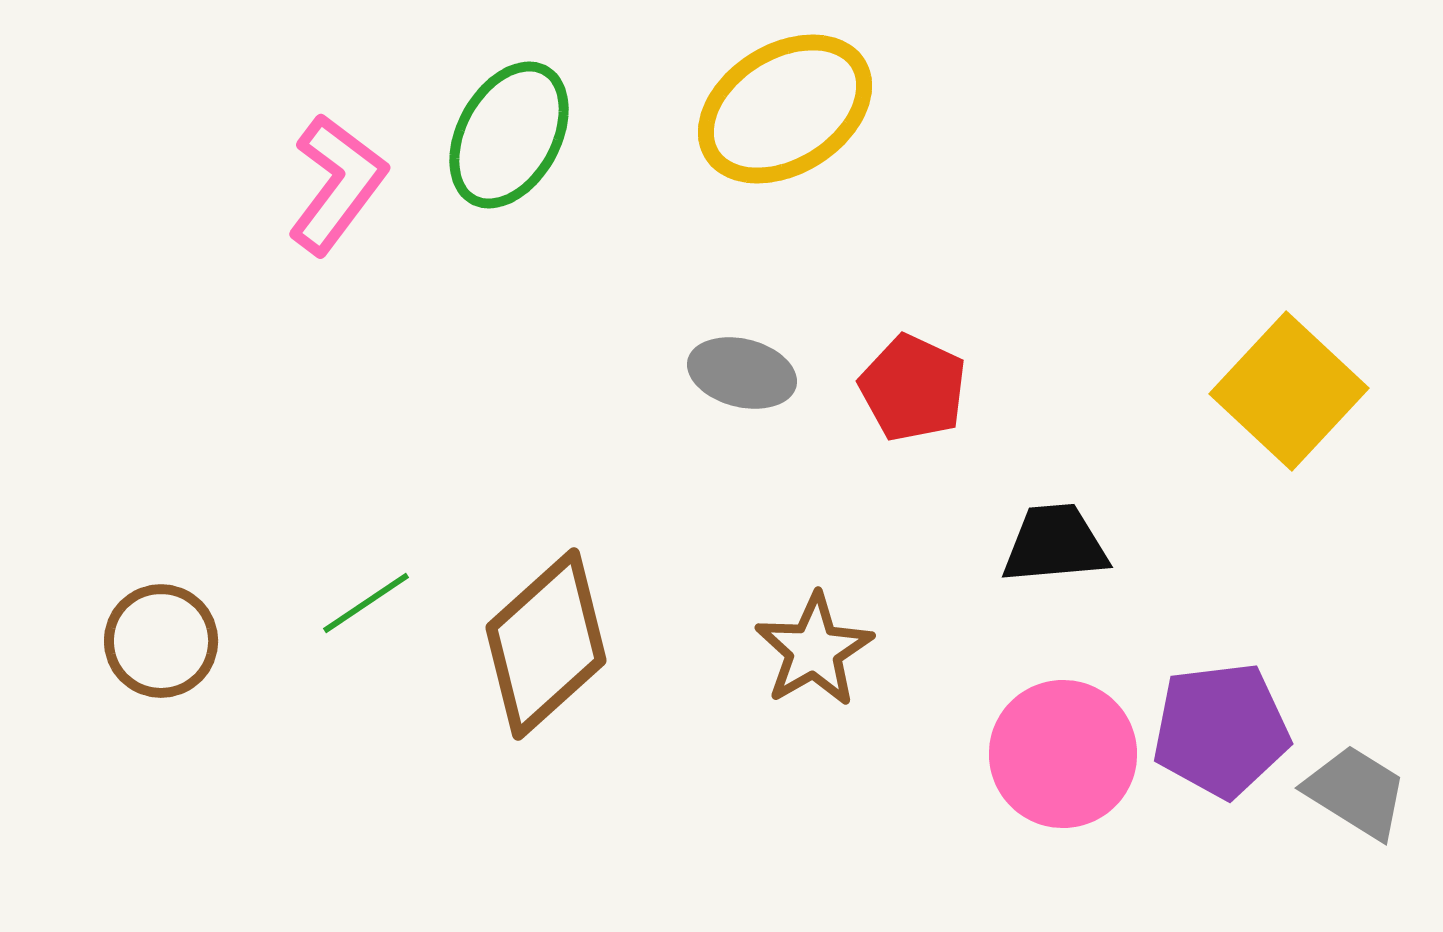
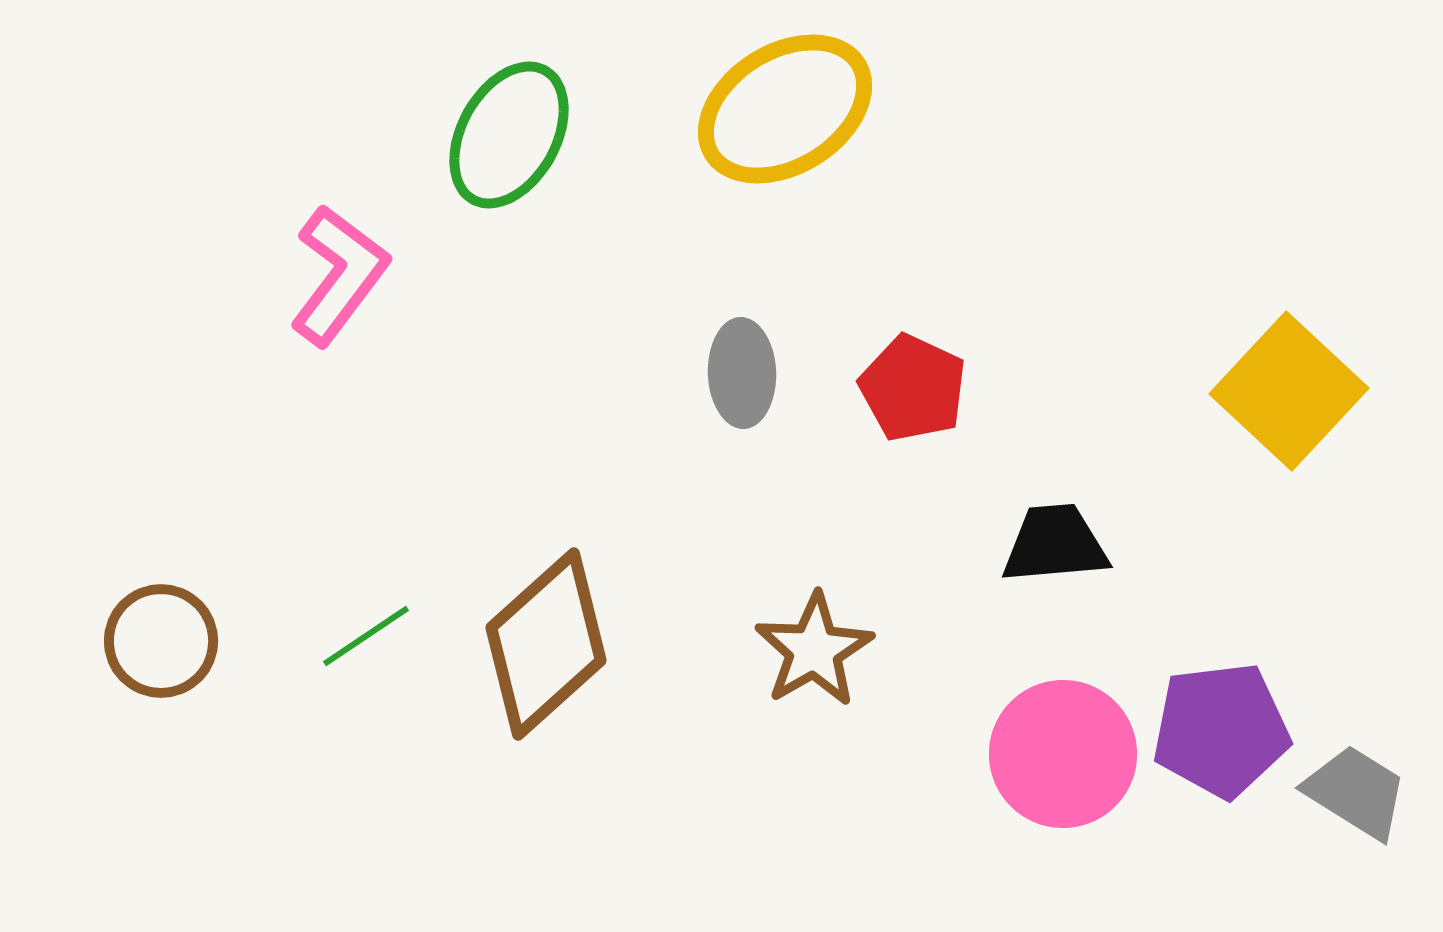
pink L-shape: moved 2 px right, 91 px down
gray ellipse: rotated 74 degrees clockwise
green line: moved 33 px down
